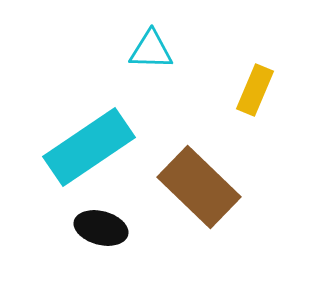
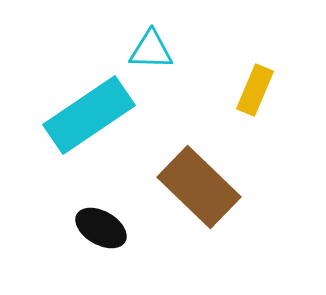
cyan rectangle: moved 32 px up
black ellipse: rotated 15 degrees clockwise
